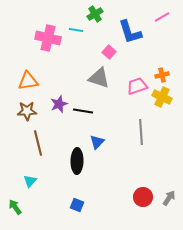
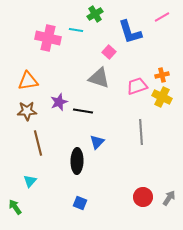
purple star: moved 2 px up
blue square: moved 3 px right, 2 px up
